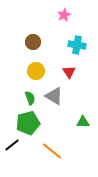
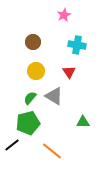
green semicircle: rotated 120 degrees counterclockwise
